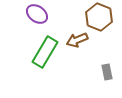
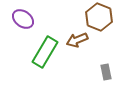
purple ellipse: moved 14 px left, 5 px down
gray rectangle: moved 1 px left
